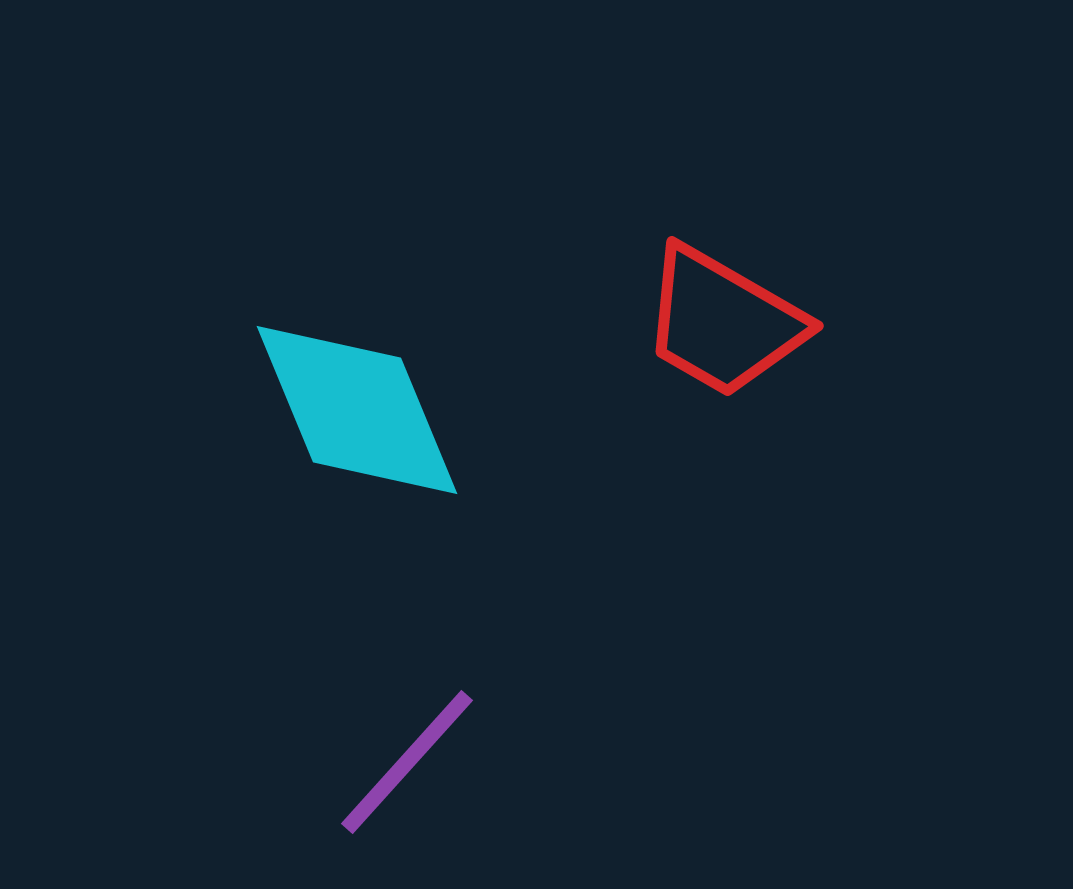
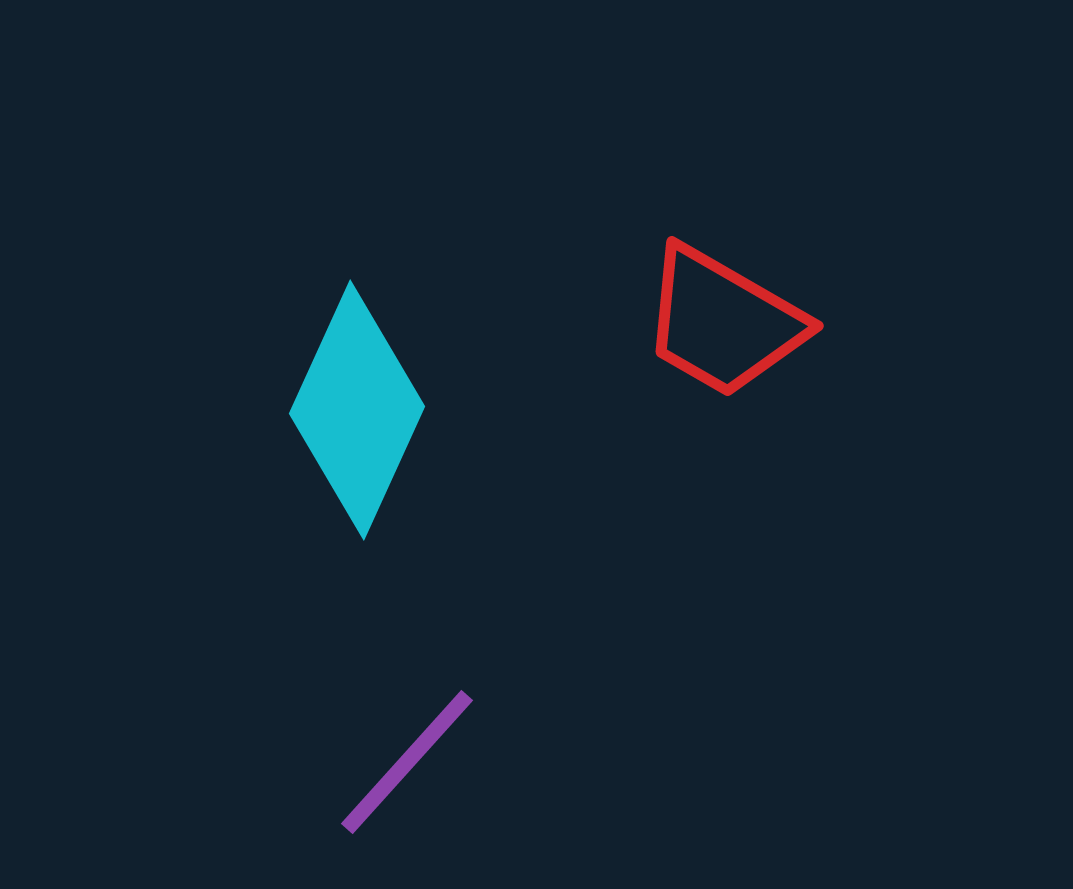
cyan diamond: rotated 47 degrees clockwise
